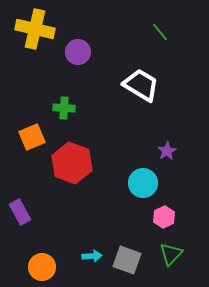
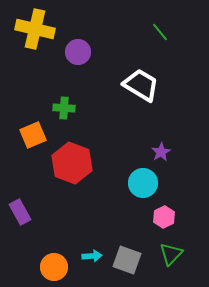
orange square: moved 1 px right, 2 px up
purple star: moved 6 px left, 1 px down
orange circle: moved 12 px right
